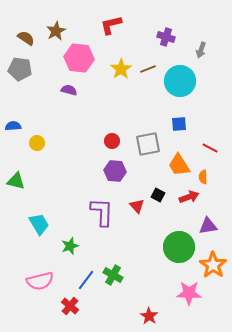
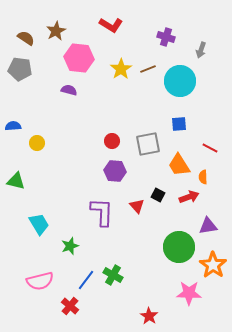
red L-shape: rotated 135 degrees counterclockwise
